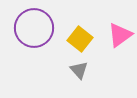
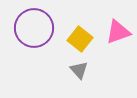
pink triangle: moved 2 px left, 3 px up; rotated 16 degrees clockwise
